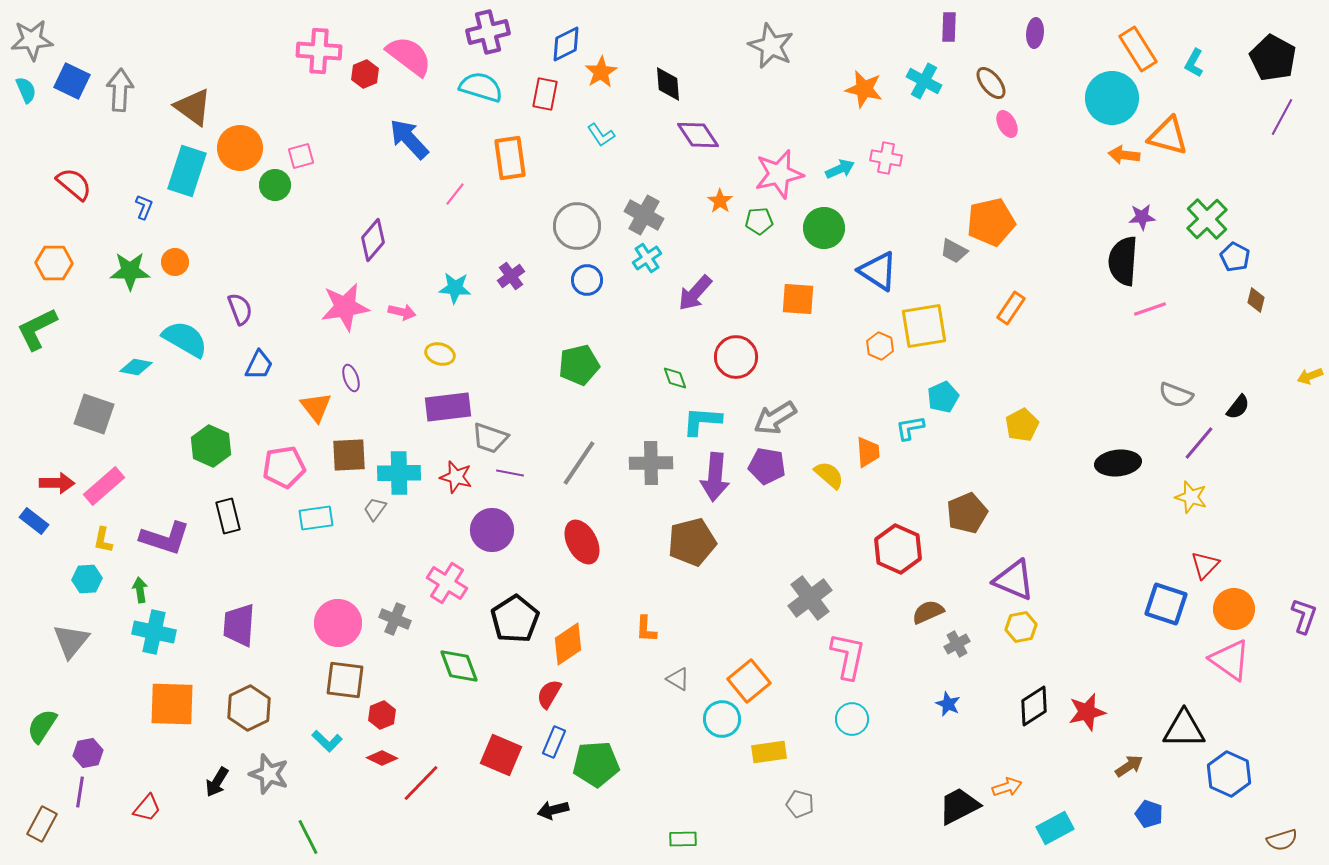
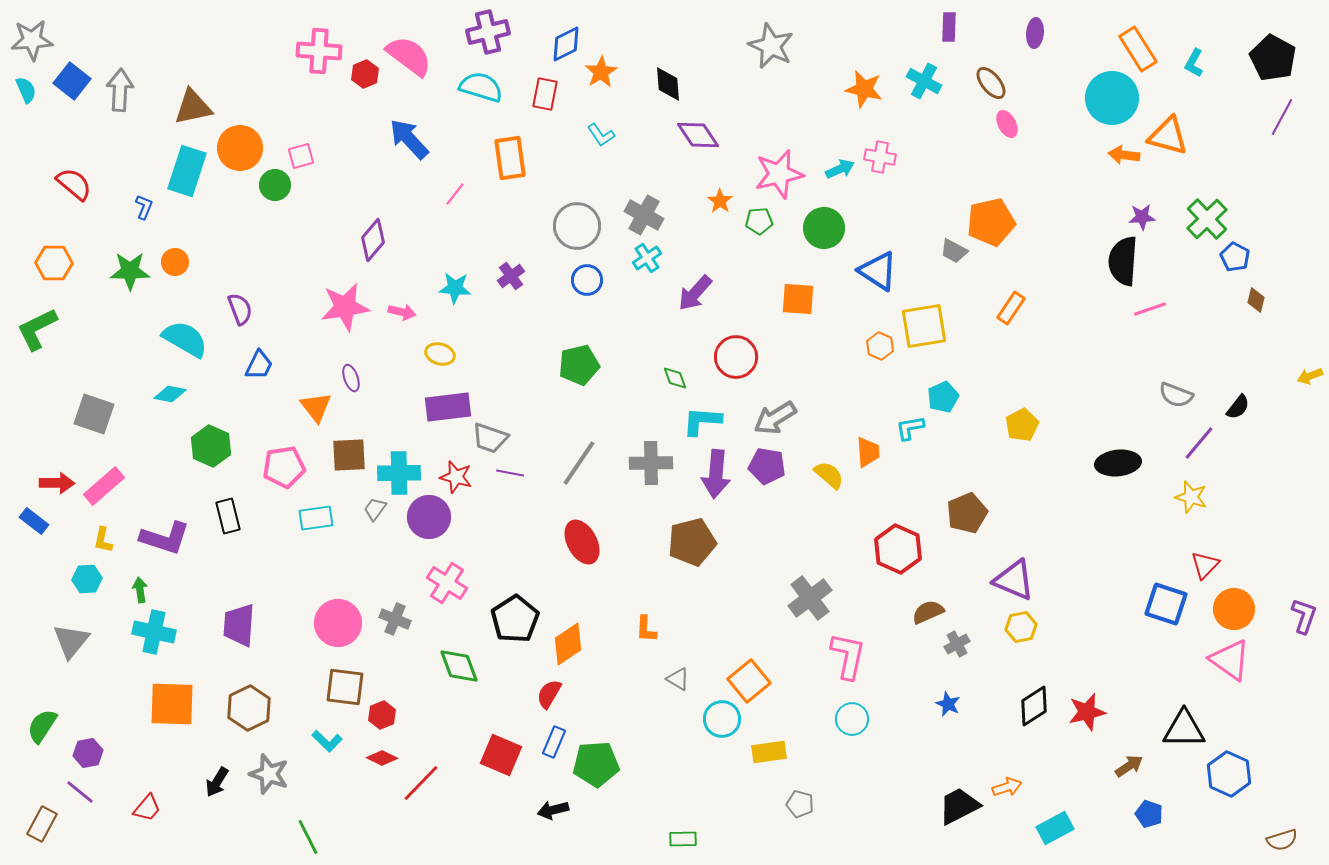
blue square at (72, 81): rotated 12 degrees clockwise
brown triangle at (193, 107): rotated 48 degrees counterclockwise
pink cross at (886, 158): moved 6 px left, 1 px up
cyan diamond at (136, 367): moved 34 px right, 27 px down
purple arrow at (715, 477): moved 1 px right, 3 px up
purple circle at (492, 530): moved 63 px left, 13 px up
brown square at (345, 680): moved 7 px down
purple line at (80, 792): rotated 60 degrees counterclockwise
